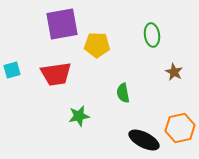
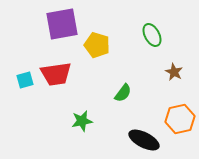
green ellipse: rotated 20 degrees counterclockwise
yellow pentagon: rotated 15 degrees clockwise
cyan square: moved 13 px right, 10 px down
green semicircle: rotated 132 degrees counterclockwise
green star: moved 3 px right, 5 px down
orange hexagon: moved 9 px up
